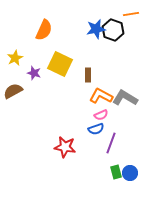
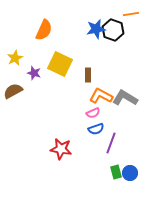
pink semicircle: moved 8 px left, 2 px up
red star: moved 4 px left, 2 px down
